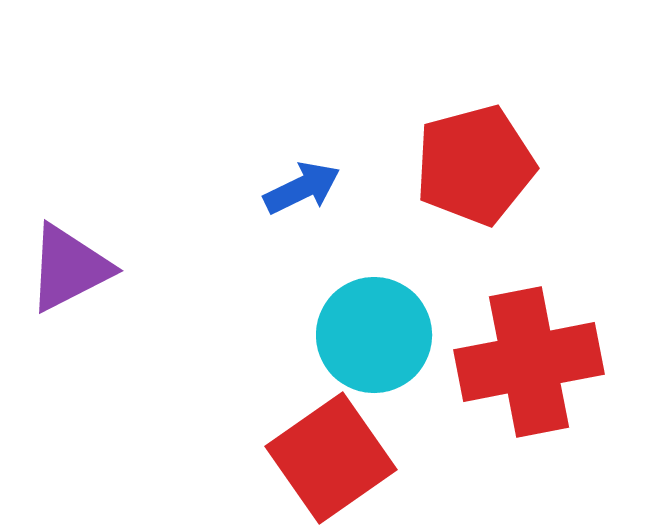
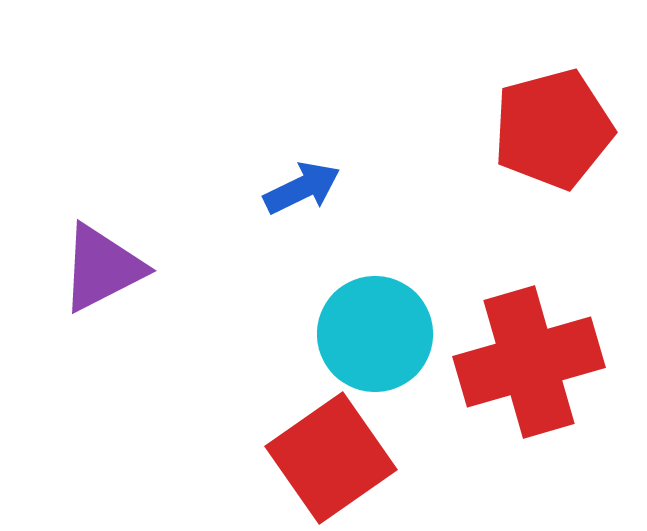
red pentagon: moved 78 px right, 36 px up
purple triangle: moved 33 px right
cyan circle: moved 1 px right, 1 px up
red cross: rotated 5 degrees counterclockwise
